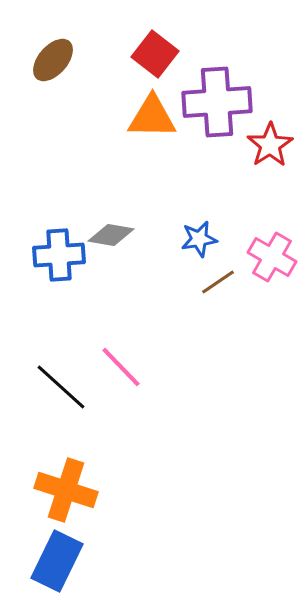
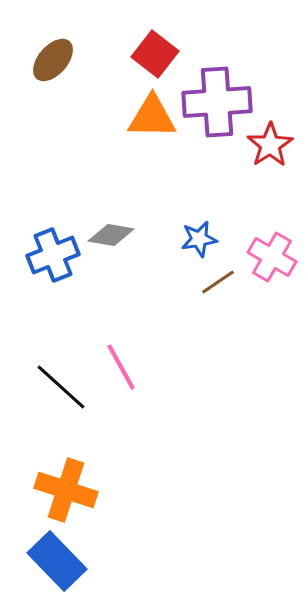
blue cross: moved 6 px left; rotated 18 degrees counterclockwise
pink line: rotated 15 degrees clockwise
blue rectangle: rotated 70 degrees counterclockwise
